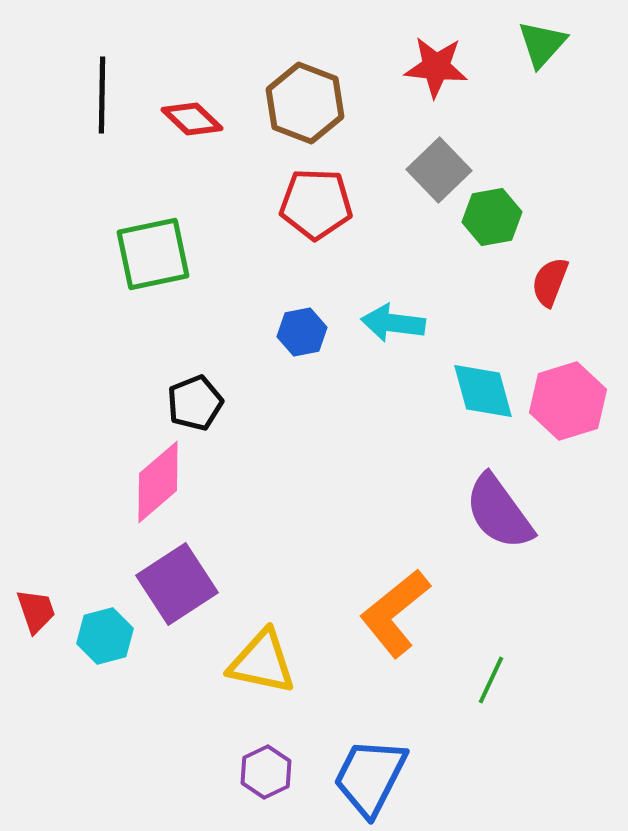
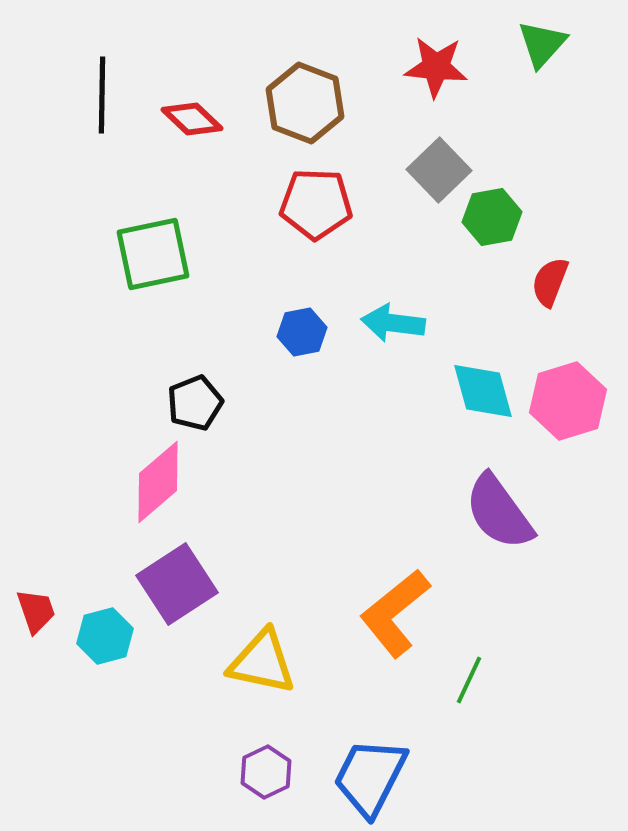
green line: moved 22 px left
